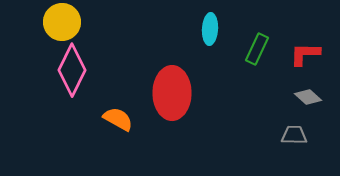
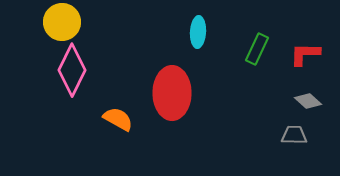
cyan ellipse: moved 12 px left, 3 px down
gray diamond: moved 4 px down
